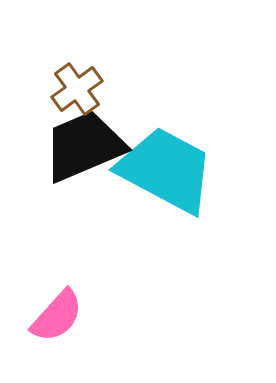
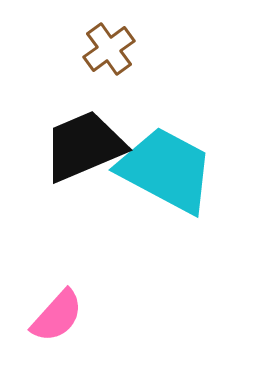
brown cross: moved 32 px right, 40 px up
